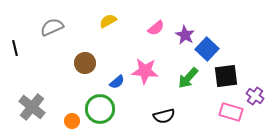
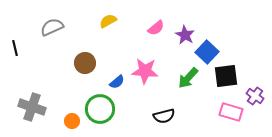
blue square: moved 3 px down
gray cross: rotated 20 degrees counterclockwise
